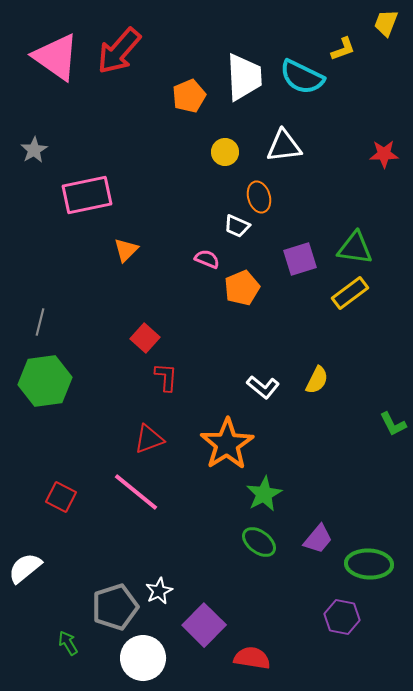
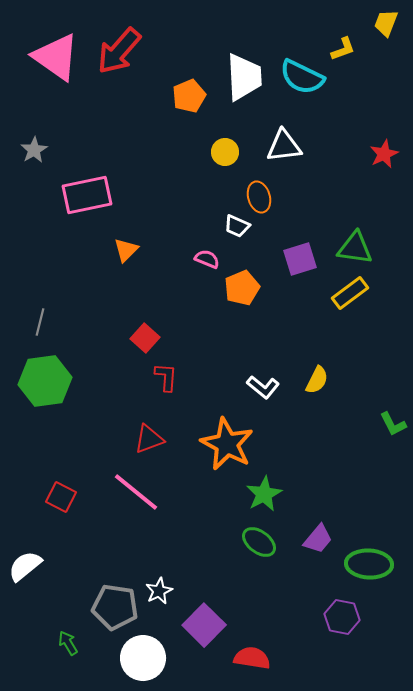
red star at (384, 154): rotated 24 degrees counterclockwise
orange star at (227, 444): rotated 12 degrees counterclockwise
white semicircle at (25, 568): moved 2 px up
gray pentagon at (115, 607): rotated 27 degrees clockwise
